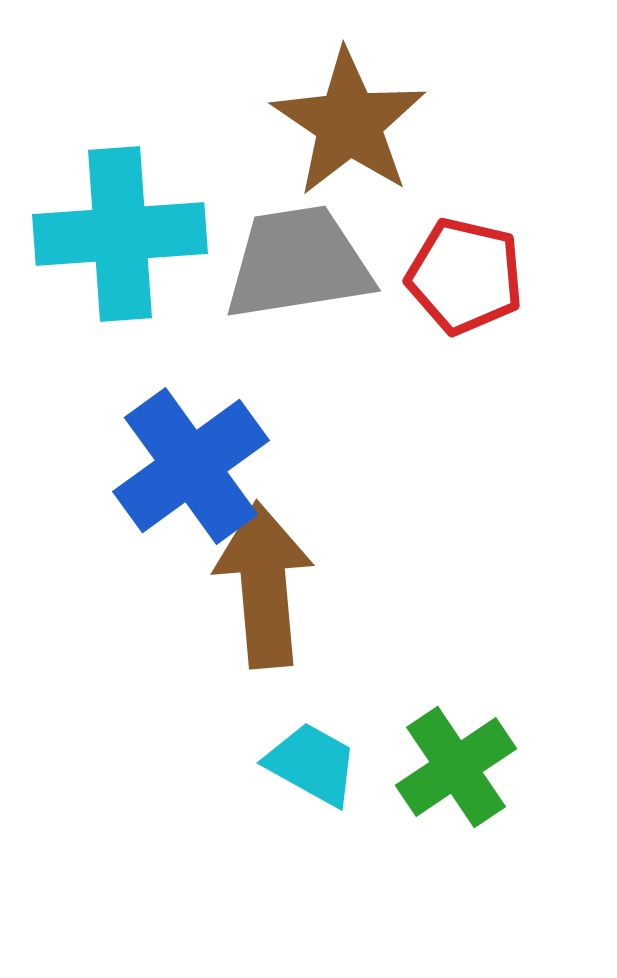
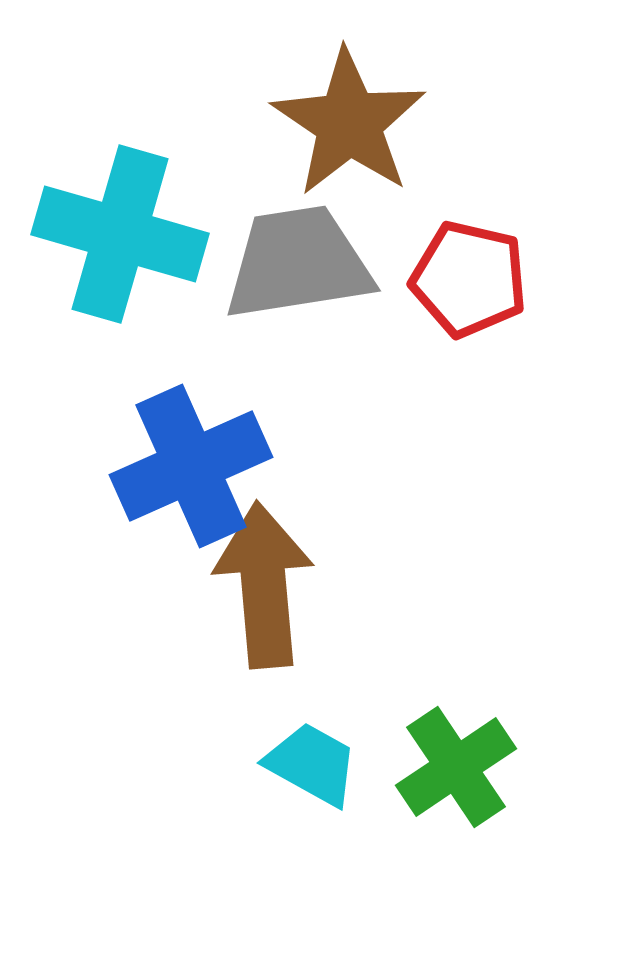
cyan cross: rotated 20 degrees clockwise
red pentagon: moved 4 px right, 3 px down
blue cross: rotated 12 degrees clockwise
